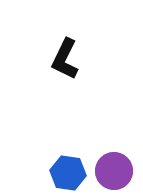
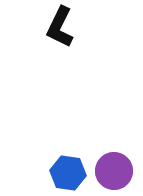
black L-shape: moved 5 px left, 32 px up
